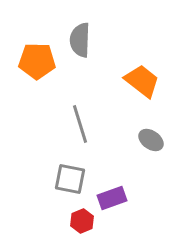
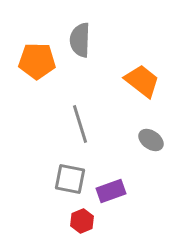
purple rectangle: moved 1 px left, 7 px up
